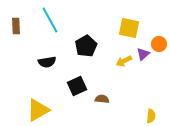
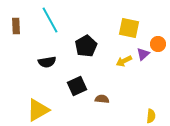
orange circle: moved 1 px left
